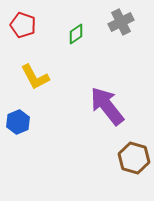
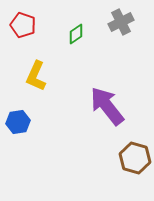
yellow L-shape: moved 1 px right, 1 px up; rotated 52 degrees clockwise
blue hexagon: rotated 15 degrees clockwise
brown hexagon: moved 1 px right
